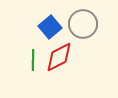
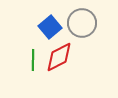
gray circle: moved 1 px left, 1 px up
